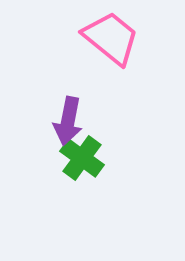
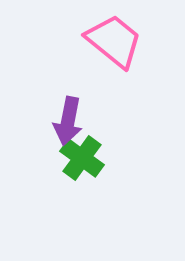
pink trapezoid: moved 3 px right, 3 px down
